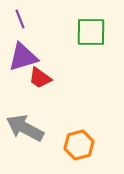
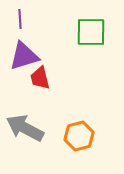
purple line: rotated 18 degrees clockwise
purple triangle: moved 1 px right, 1 px up
red trapezoid: rotated 40 degrees clockwise
orange hexagon: moved 9 px up
